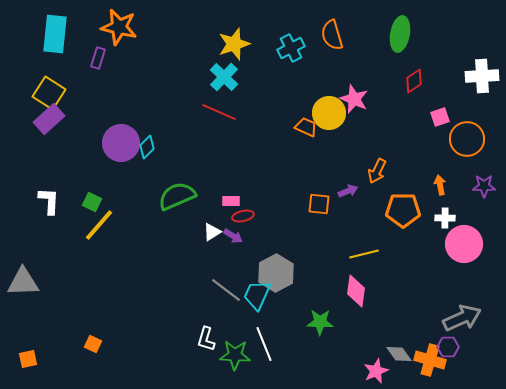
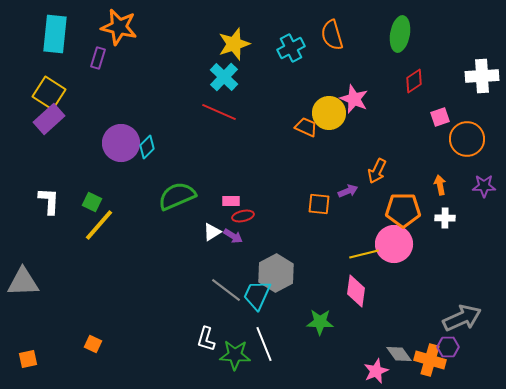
pink circle at (464, 244): moved 70 px left
